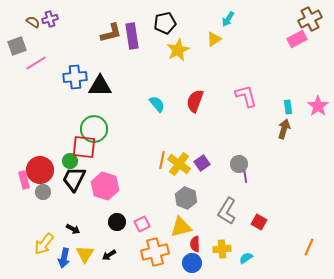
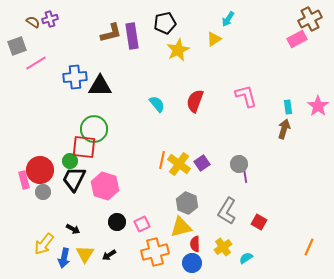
gray hexagon at (186, 198): moved 1 px right, 5 px down
yellow cross at (222, 249): moved 1 px right, 2 px up; rotated 30 degrees counterclockwise
